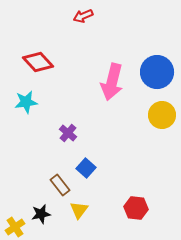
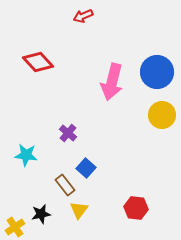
cyan star: moved 53 px down; rotated 15 degrees clockwise
brown rectangle: moved 5 px right
